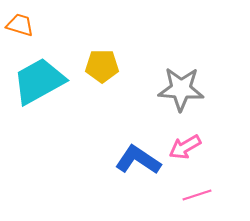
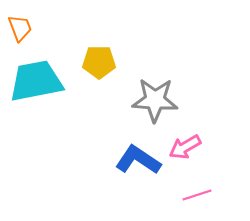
orange trapezoid: moved 3 px down; rotated 52 degrees clockwise
yellow pentagon: moved 3 px left, 4 px up
cyan trapezoid: moved 3 px left; rotated 18 degrees clockwise
gray star: moved 26 px left, 11 px down
